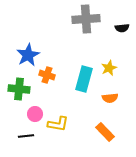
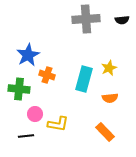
black semicircle: moved 8 px up
